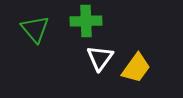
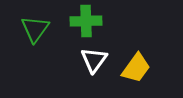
green triangle: rotated 16 degrees clockwise
white triangle: moved 6 px left, 2 px down
